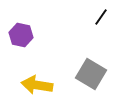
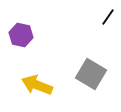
black line: moved 7 px right
yellow arrow: rotated 12 degrees clockwise
